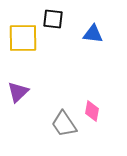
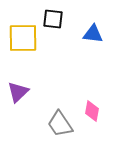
gray trapezoid: moved 4 px left
